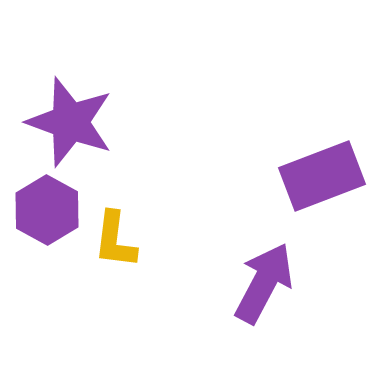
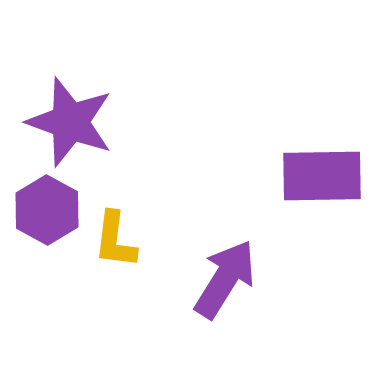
purple rectangle: rotated 20 degrees clockwise
purple arrow: moved 39 px left, 4 px up; rotated 4 degrees clockwise
